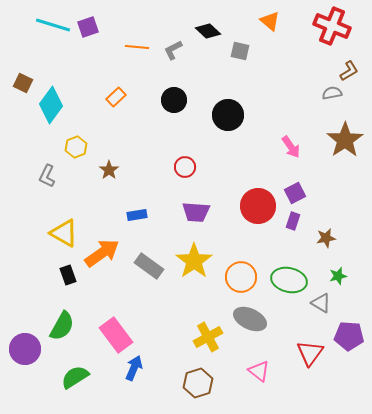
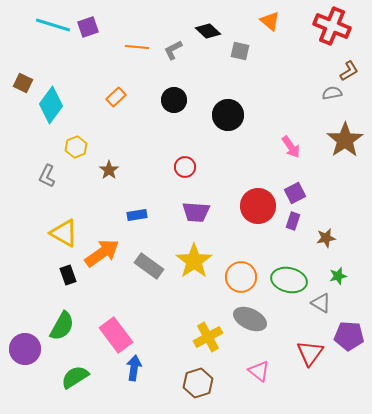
blue arrow at (134, 368): rotated 15 degrees counterclockwise
